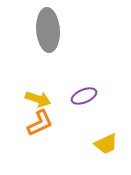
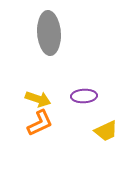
gray ellipse: moved 1 px right, 3 px down
purple ellipse: rotated 20 degrees clockwise
yellow trapezoid: moved 13 px up
